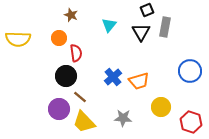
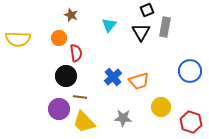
brown line: rotated 32 degrees counterclockwise
